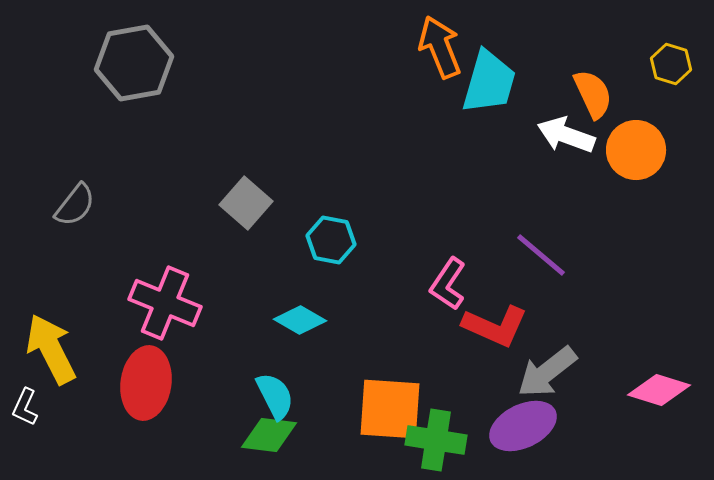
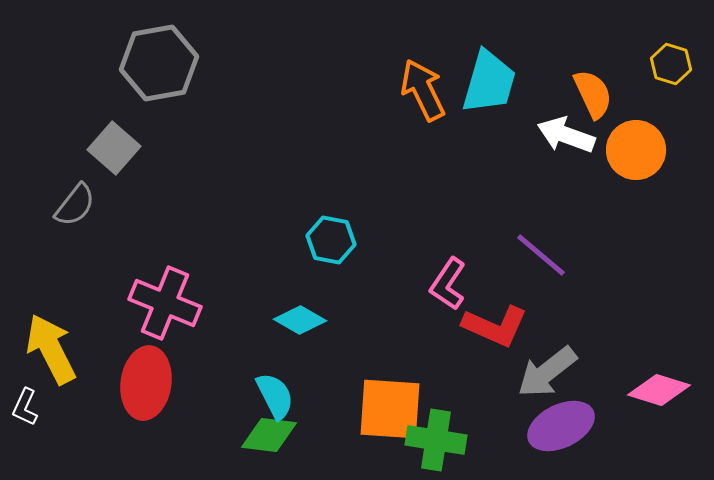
orange arrow: moved 17 px left, 43 px down; rotated 4 degrees counterclockwise
gray hexagon: moved 25 px right
gray square: moved 132 px left, 55 px up
purple ellipse: moved 38 px right
